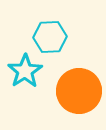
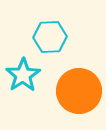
cyan star: moved 2 px left, 4 px down
